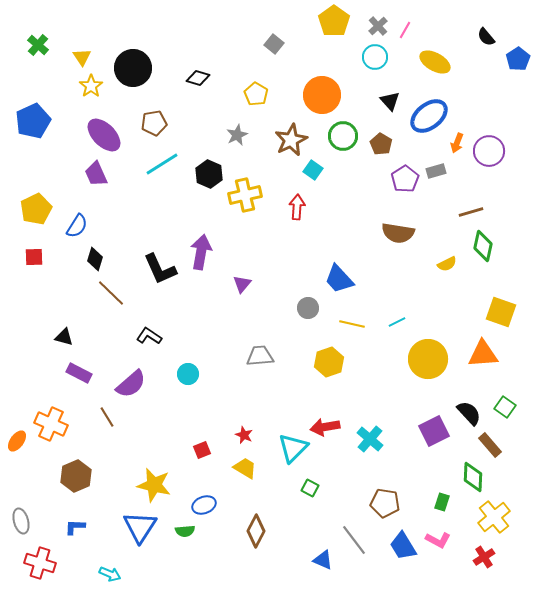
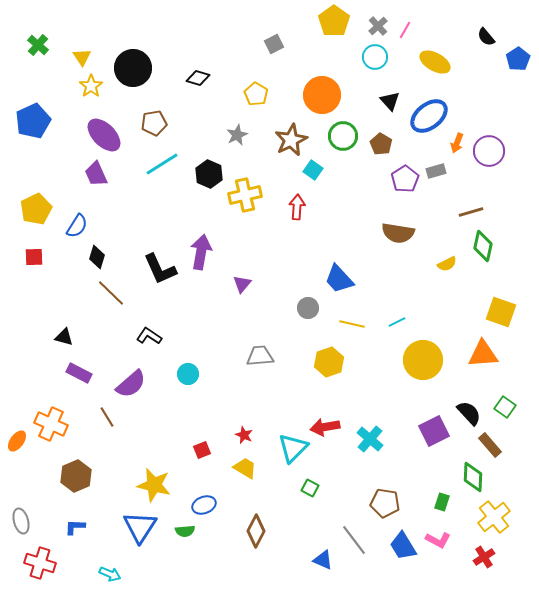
gray square at (274, 44): rotated 24 degrees clockwise
black diamond at (95, 259): moved 2 px right, 2 px up
yellow circle at (428, 359): moved 5 px left, 1 px down
